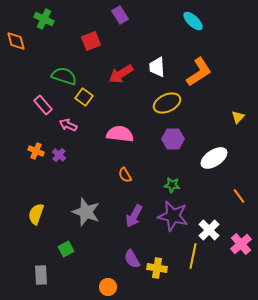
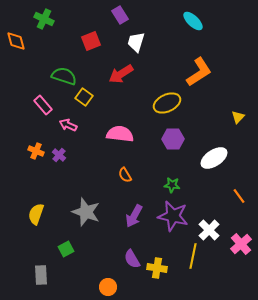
white trapezoid: moved 21 px left, 25 px up; rotated 20 degrees clockwise
